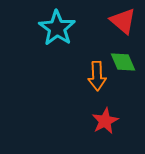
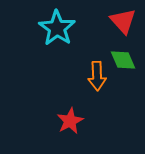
red triangle: rotated 8 degrees clockwise
green diamond: moved 2 px up
red star: moved 35 px left
